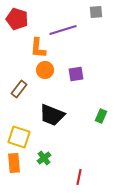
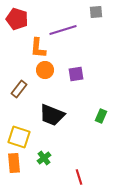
red line: rotated 28 degrees counterclockwise
